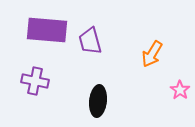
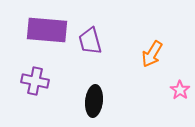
black ellipse: moved 4 px left
